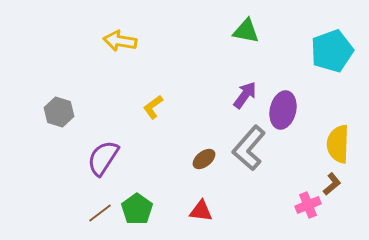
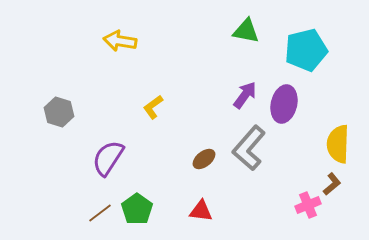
cyan pentagon: moved 26 px left, 1 px up; rotated 6 degrees clockwise
purple ellipse: moved 1 px right, 6 px up
purple semicircle: moved 5 px right
